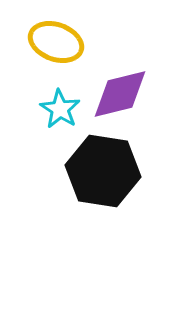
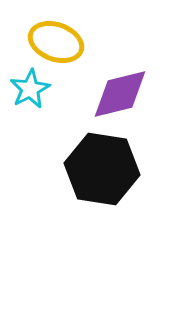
cyan star: moved 30 px left, 20 px up; rotated 12 degrees clockwise
black hexagon: moved 1 px left, 2 px up
